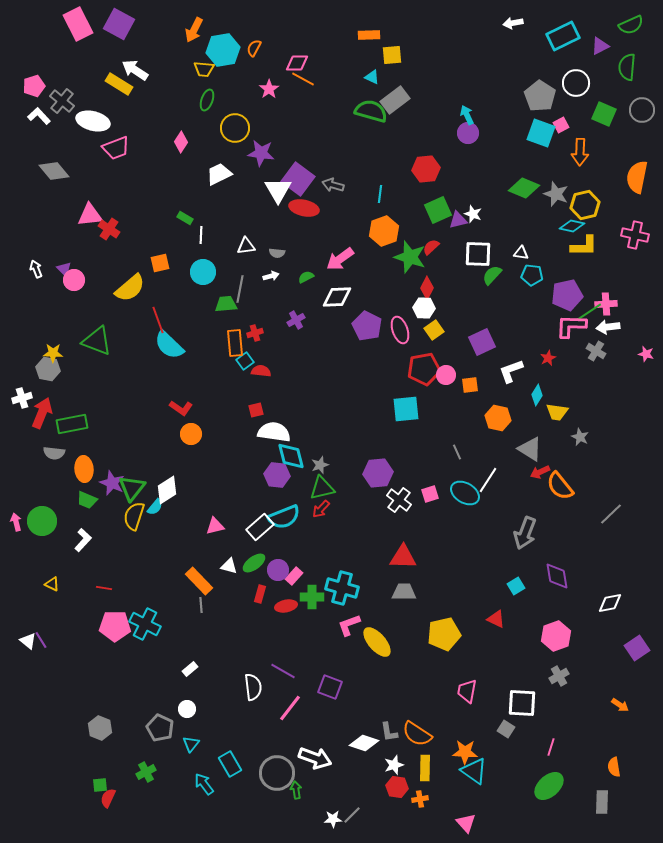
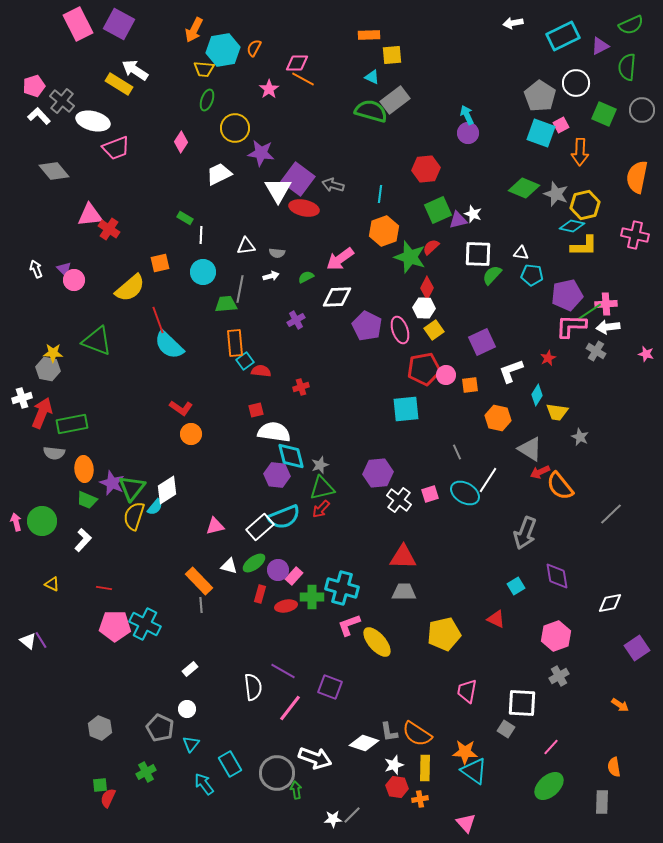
red cross at (255, 333): moved 46 px right, 54 px down
pink line at (551, 747): rotated 24 degrees clockwise
